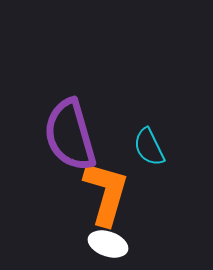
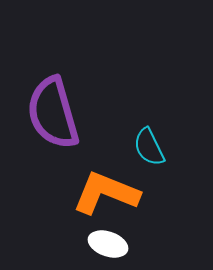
purple semicircle: moved 17 px left, 22 px up
orange L-shape: rotated 84 degrees counterclockwise
